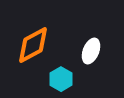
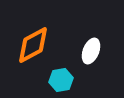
cyan hexagon: moved 1 px down; rotated 20 degrees clockwise
